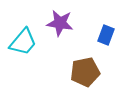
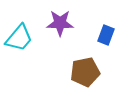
purple star: rotated 8 degrees counterclockwise
cyan trapezoid: moved 4 px left, 4 px up
